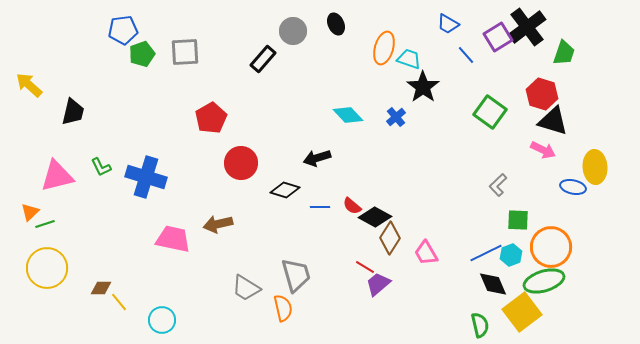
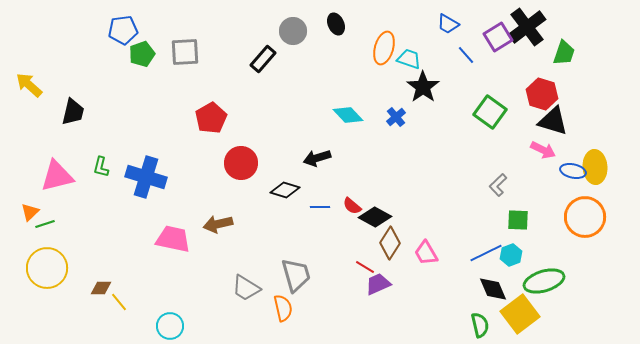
green L-shape at (101, 167): rotated 40 degrees clockwise
blue ellipse at (573, 187): moved 16 px up
brown diamond at (390, 238): moved 5 px down
orange circle at (551, 247): moved 34 px right, 30 px up
purple trapezoid at (378, 284): rotated 16 degrees clockwise
black diamond at (493, 284): moved 5 px down
yellow square at (522, 312): moved 2 px left, 2 px down
cyan circle at (162, 320): moved 8 px right, 6 px down
